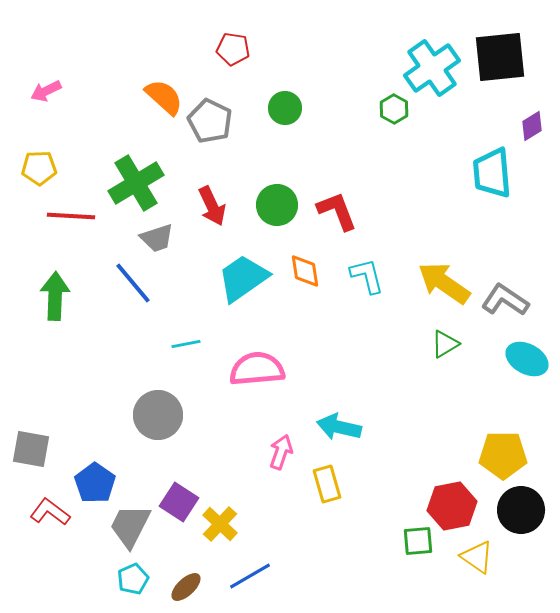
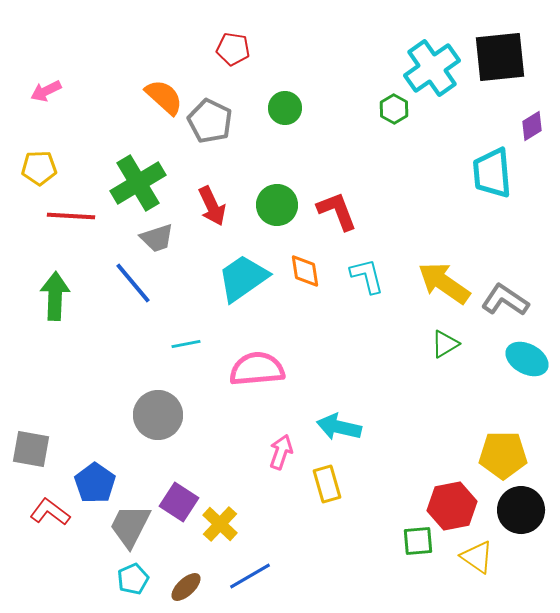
green cross at (136, 183): moved 2 px right
